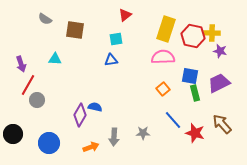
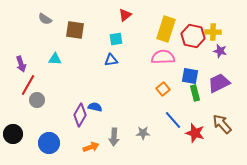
yellow cross: moved 1 px right, 1 px up
